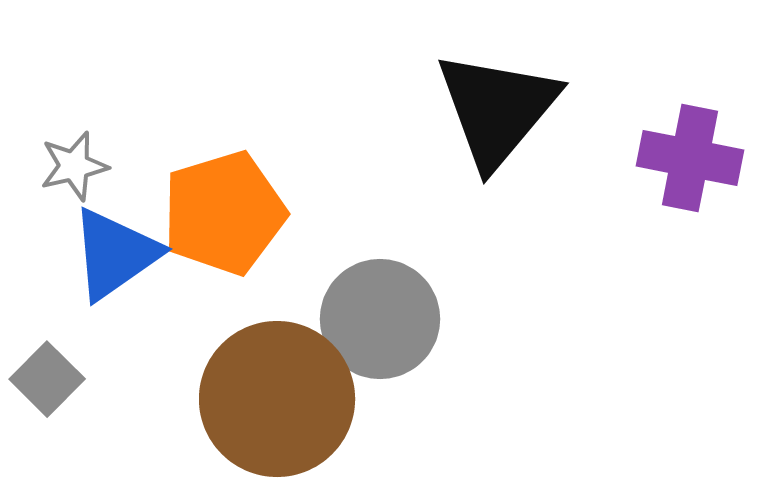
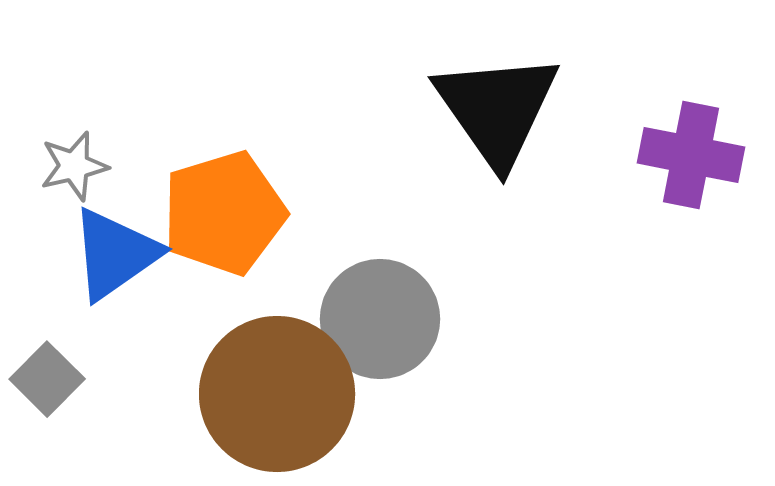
black triangle: rotated 15 degrees counterclockwise
purple cross: moved 1 px right, 3 px up
brown circle: moved 5 px up
